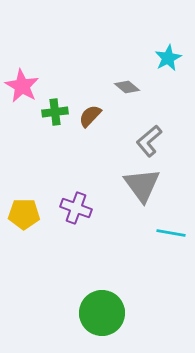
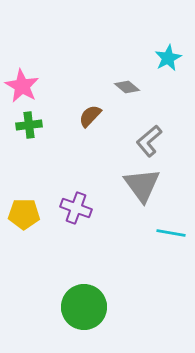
green cross: moved 26 px left, 13 px down
green circle: moved 18 px left, 6 px up
